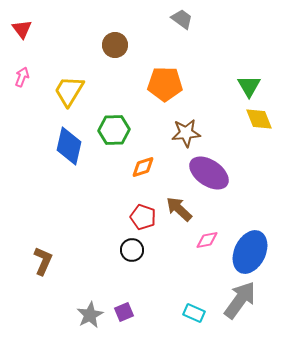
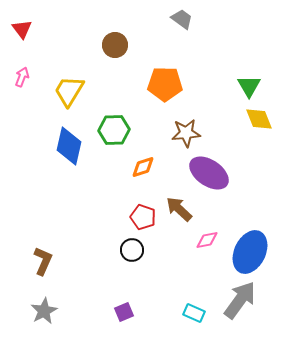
gray star: moved 46 px left, 4 px up
